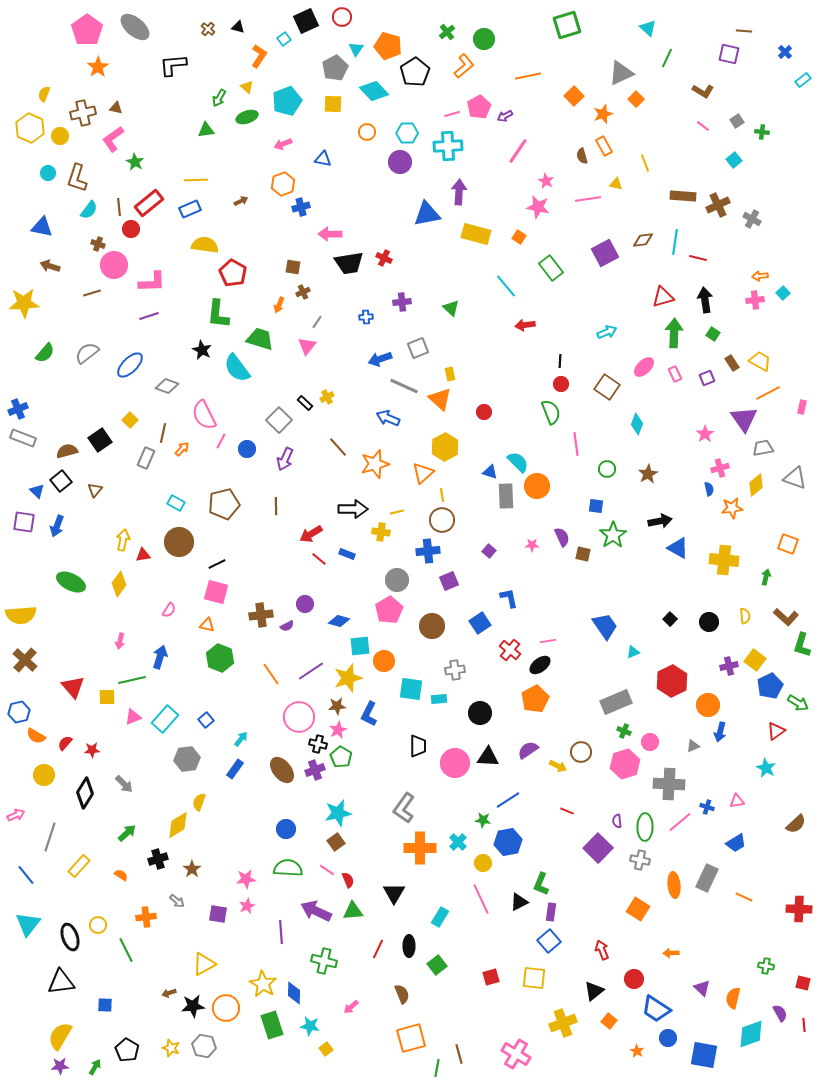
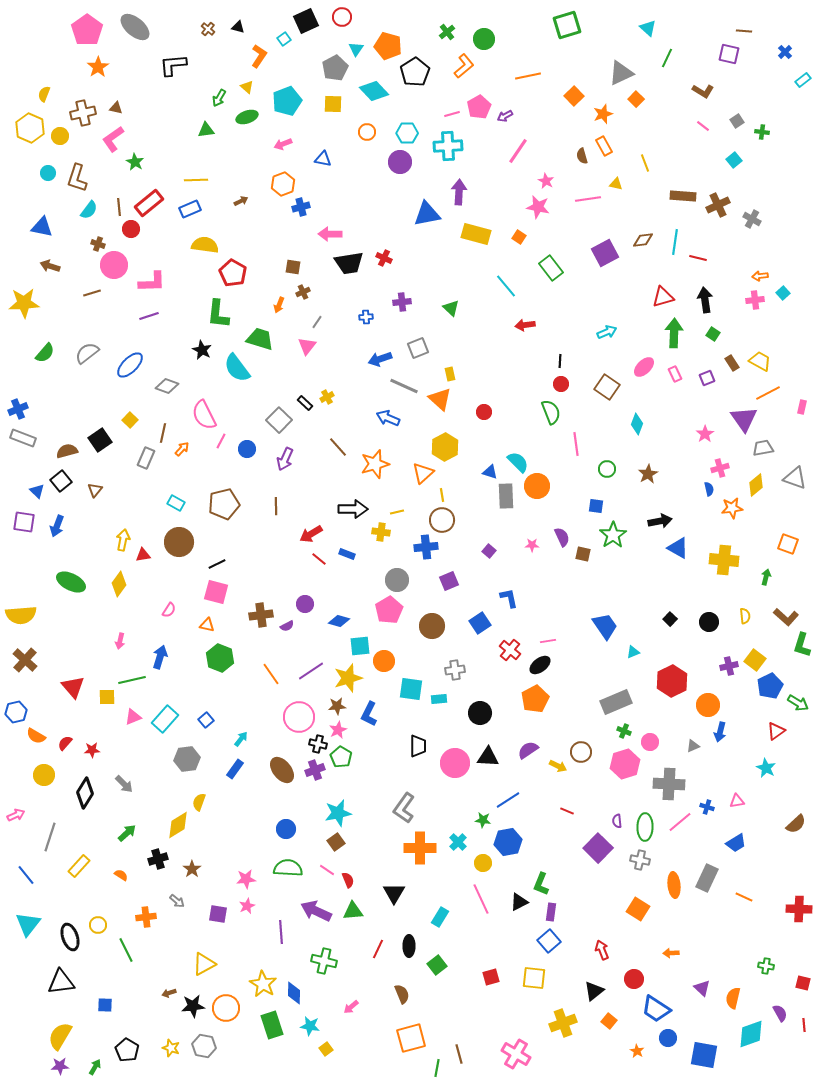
blue cross at (428, 551): moved 2 px left, 4 px up
blue hexagon at (19, 712): moved 3 px left
